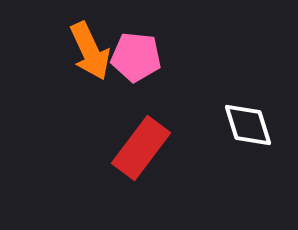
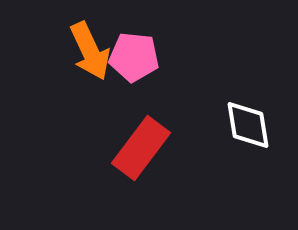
pink pentagon: moved 2 px left
white diamond: rotated 8 degrees clockwise
